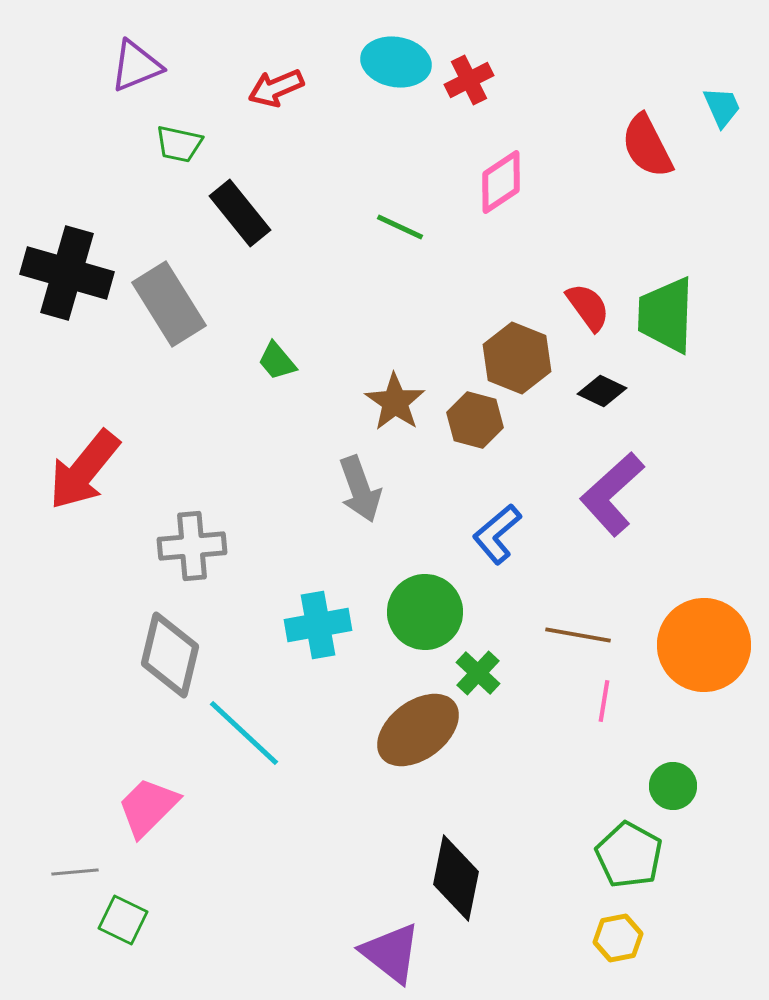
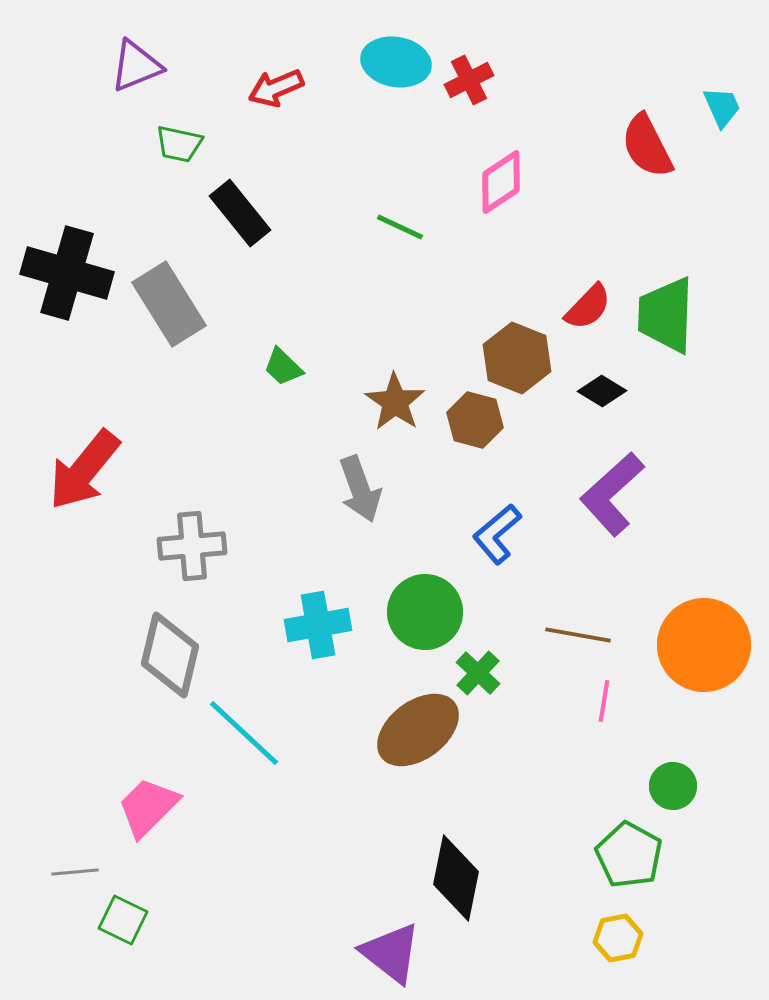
red semicircle at (588, 307): rotated 80 degrees clockwise
green trapezoid at (277, 361): moved 6 px right, 6 px down; rotated 6 degrees counterclockwise
black diamond at (602, 391): rotated 6 degrees clockwise
